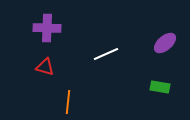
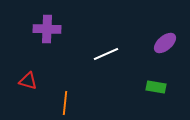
purple cross: moved 1 px down
red triangle: moved 17 px left, 14 px down
green rectangle: moved 4 px left
orange line: moved 3 px left, 1 px down
